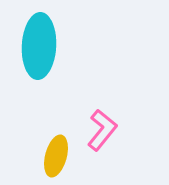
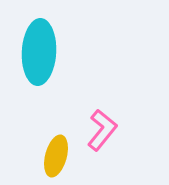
cyan ellipse: moved 6 px down
